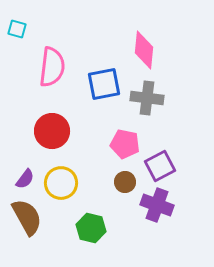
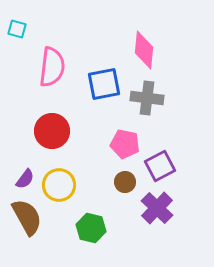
yellow circle: moved 2 px left, 2 px down
purple cross: moved 3 px down; rotated 24 degrees clockwise
